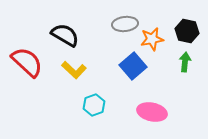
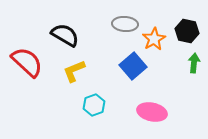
gray ellipse: rotated 10 degrees clockwise
orange star: moved 2 px right; rotated 20 degrees counterclockwise
green arrow: moved 9 px right, 1 px down
yellow L-shape: moved 1 px down; rotated 115 degrees clockwise
